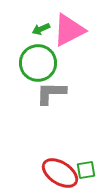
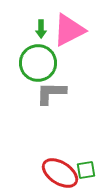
green arrow: rotated 66 degrees counterclockwise
